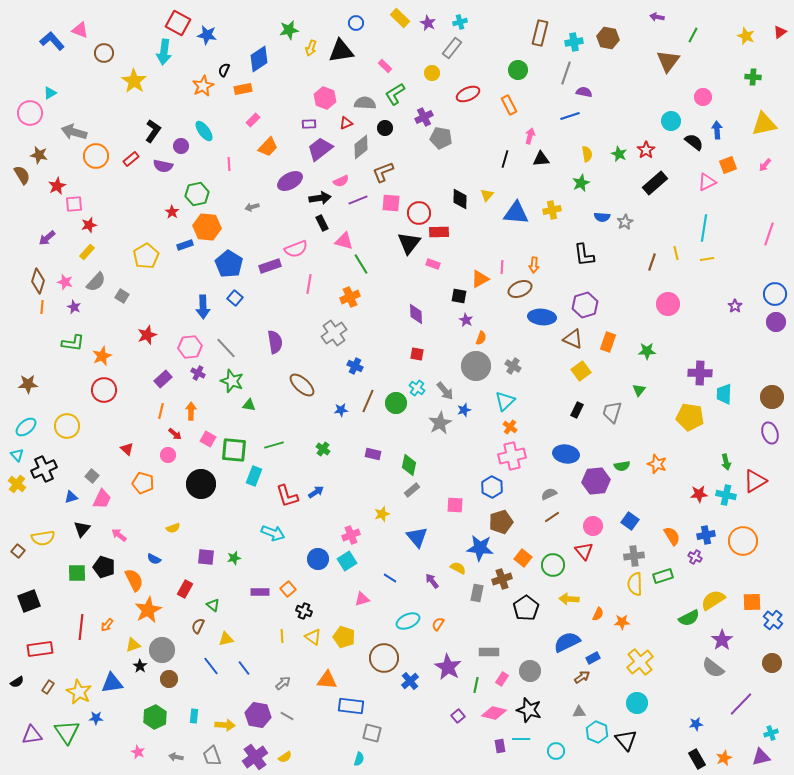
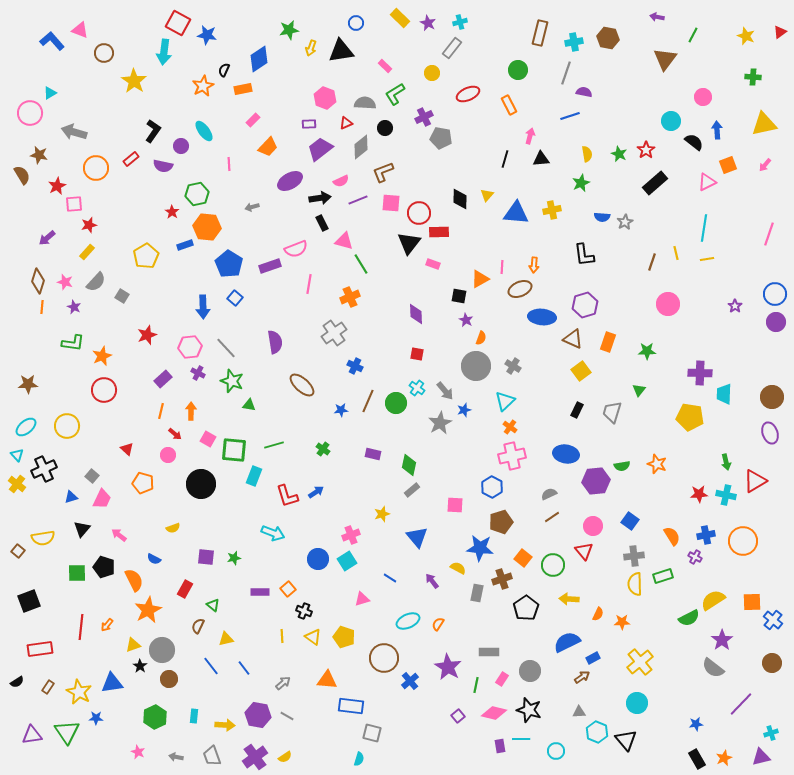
brown triangle at (668, 61): moved 3 px left, 2 px up
orange circle at (96, 156): moved 12 px down
